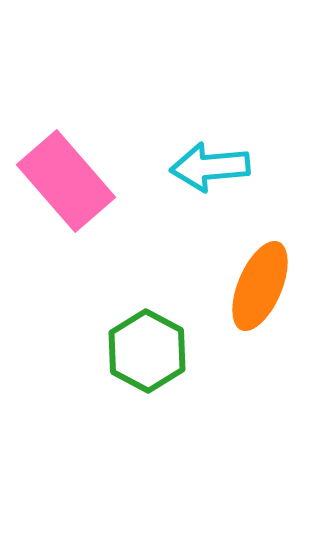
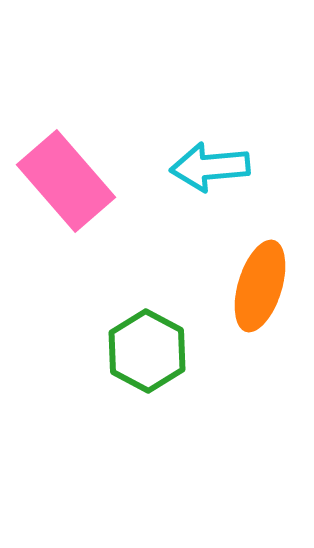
orange ellipse: rotated 6 degrees counterclockwise
